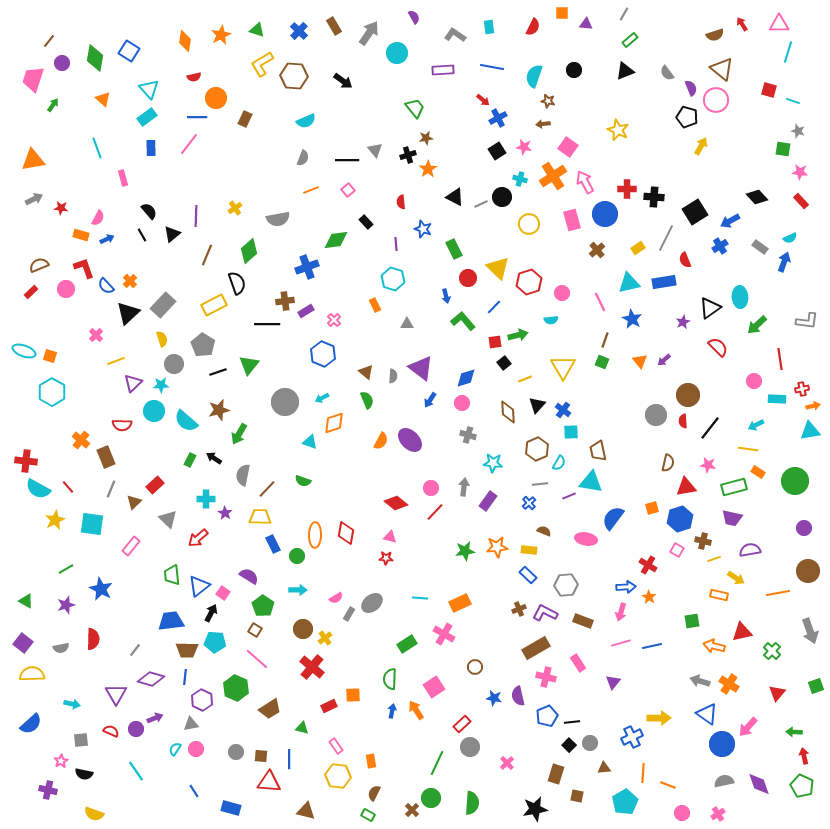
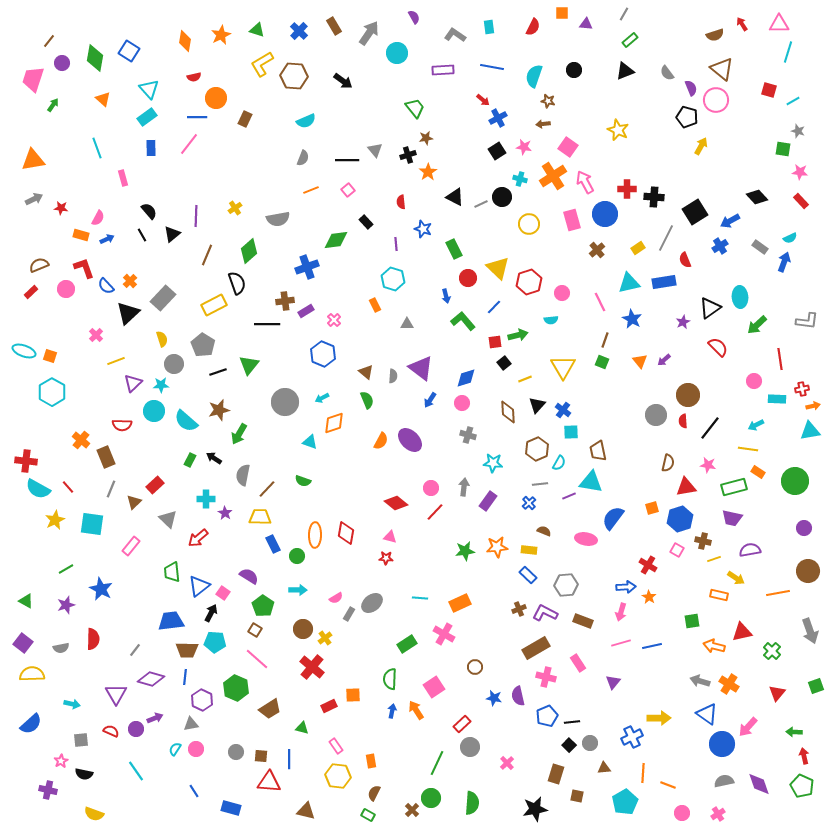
cyan line at (793, 101): rotated 48 degrees counterclockwise
orange star at (428, 169): moved 3 px down
gray rectangle at (163, 305): moved 7 px up
green trapezoid at (172, 575): moved 3 px up
